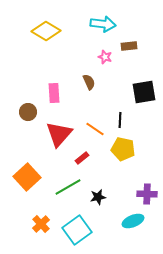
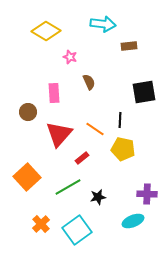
pink star: moved 35 px left
